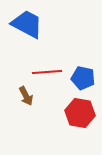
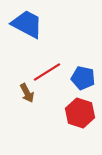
red line: rotated 28 degrees counterclockwise
brown arrow: moved 1 px right, 3 px up
red hexagon: rotated 8 degrees clockwise
